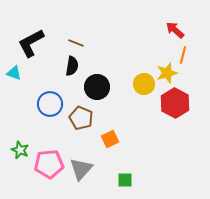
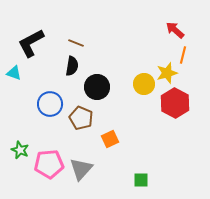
green square: moved 16 px right
